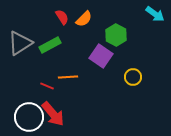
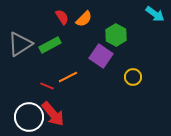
gray triangle: moved 1 px down
orange line: rotated 24 degrees counterclockwise
